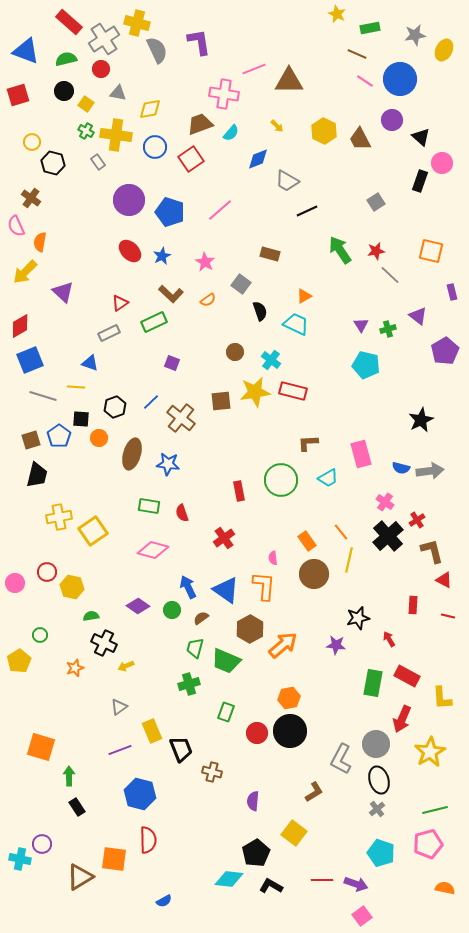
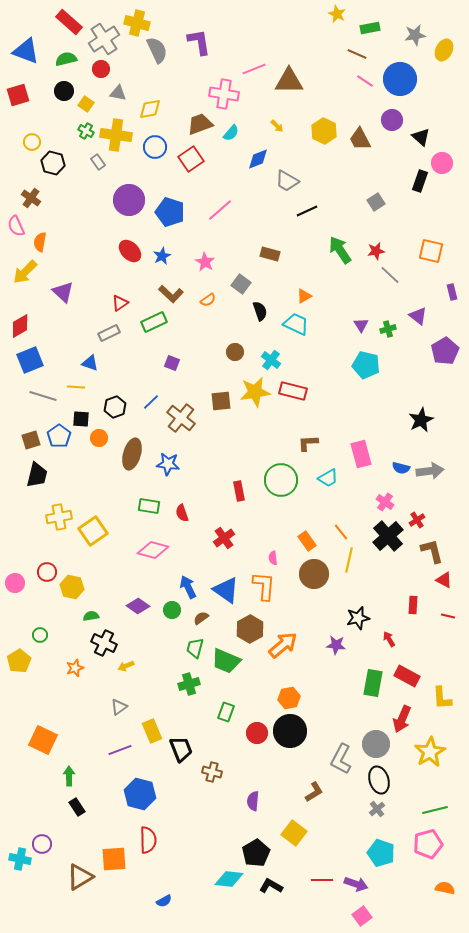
orange square at (41, 747): moved 2 px right, 7 px up; rotated 8 degrees clockwise
orange square at (114, 859): rotated 12 degrees counterclockwise
